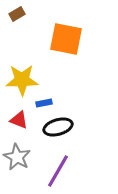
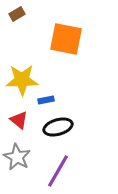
blue rectangle: moved 2 px right, 3 px up
red triangle: rotated 18 degrees clockwise
